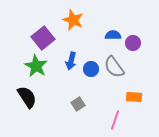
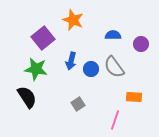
purple circle: moved 8 px right, 1 px down
green star: moved 3 px down; rotated 20 degrees counterclockwise
